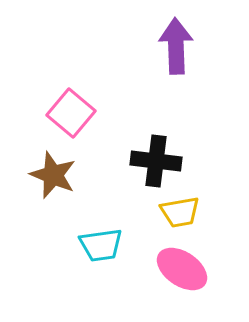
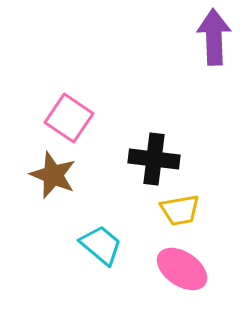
purple arrow: moved 38 px right, 9 px up
pink square: moved 2 px left, 5 px down; rotated 6 degrees counterclockwise
black cross: moved 2 px left, 2 px up
yellow trapezoid: moved 2 px up
cyan trapezoid: rotated 132 degrees counterclockwise
